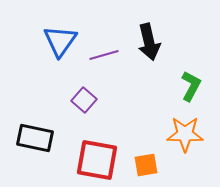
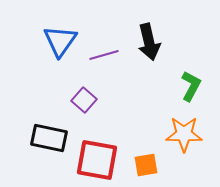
orange star: moved 1 px left
black rectangle: moved 14 px right
